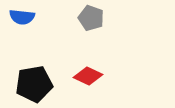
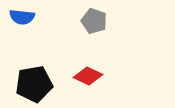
gray pentagon: moved 3 px right, 3 px down
